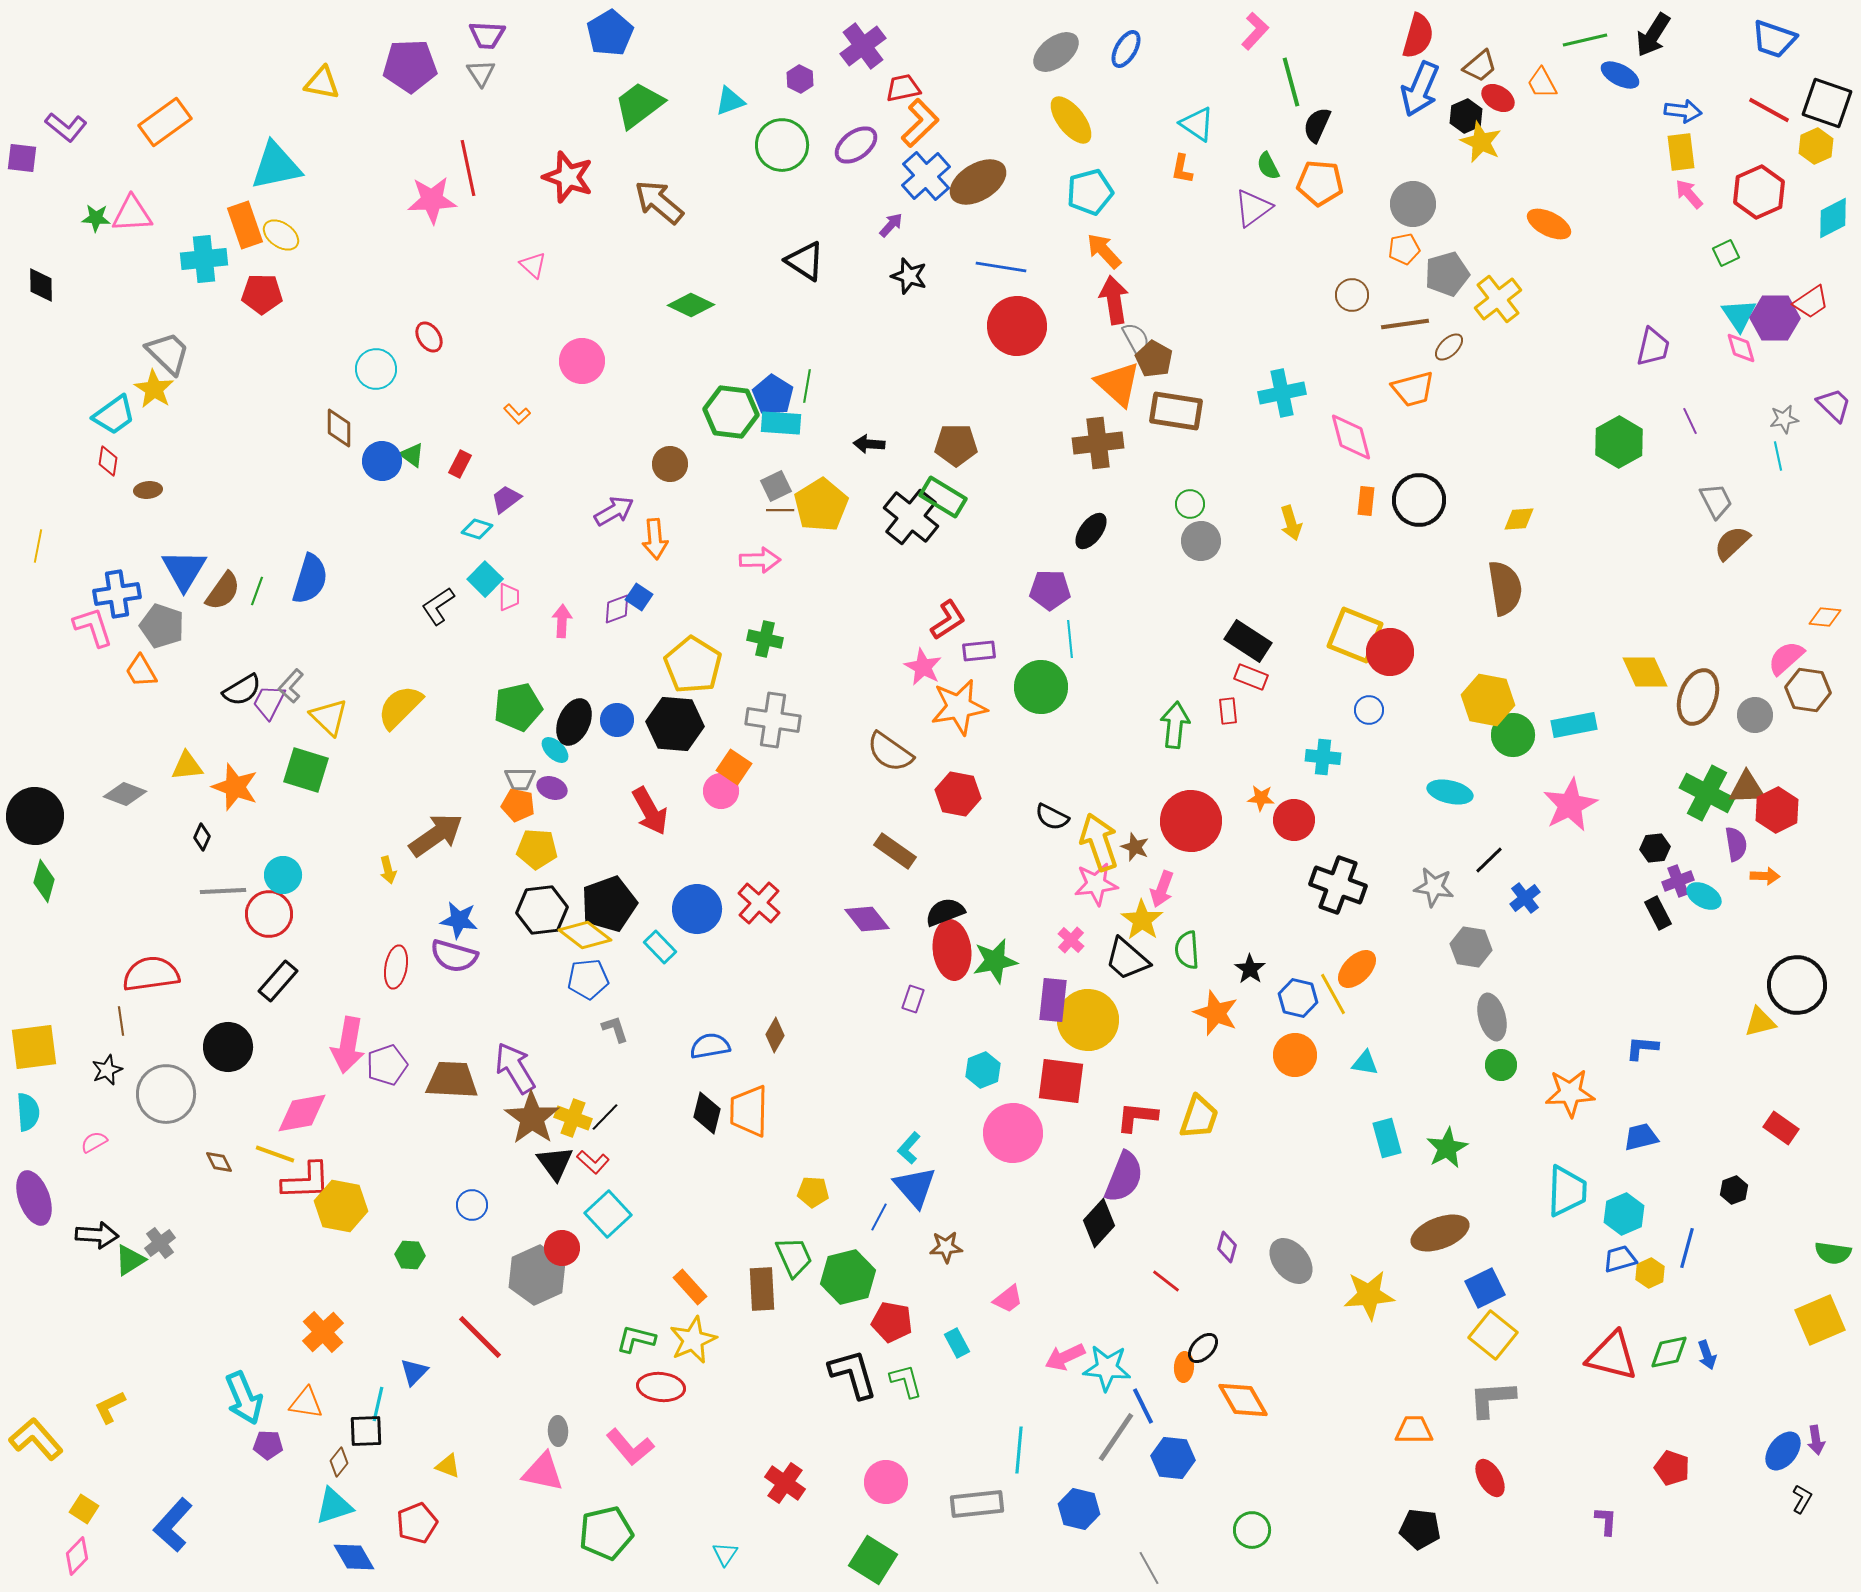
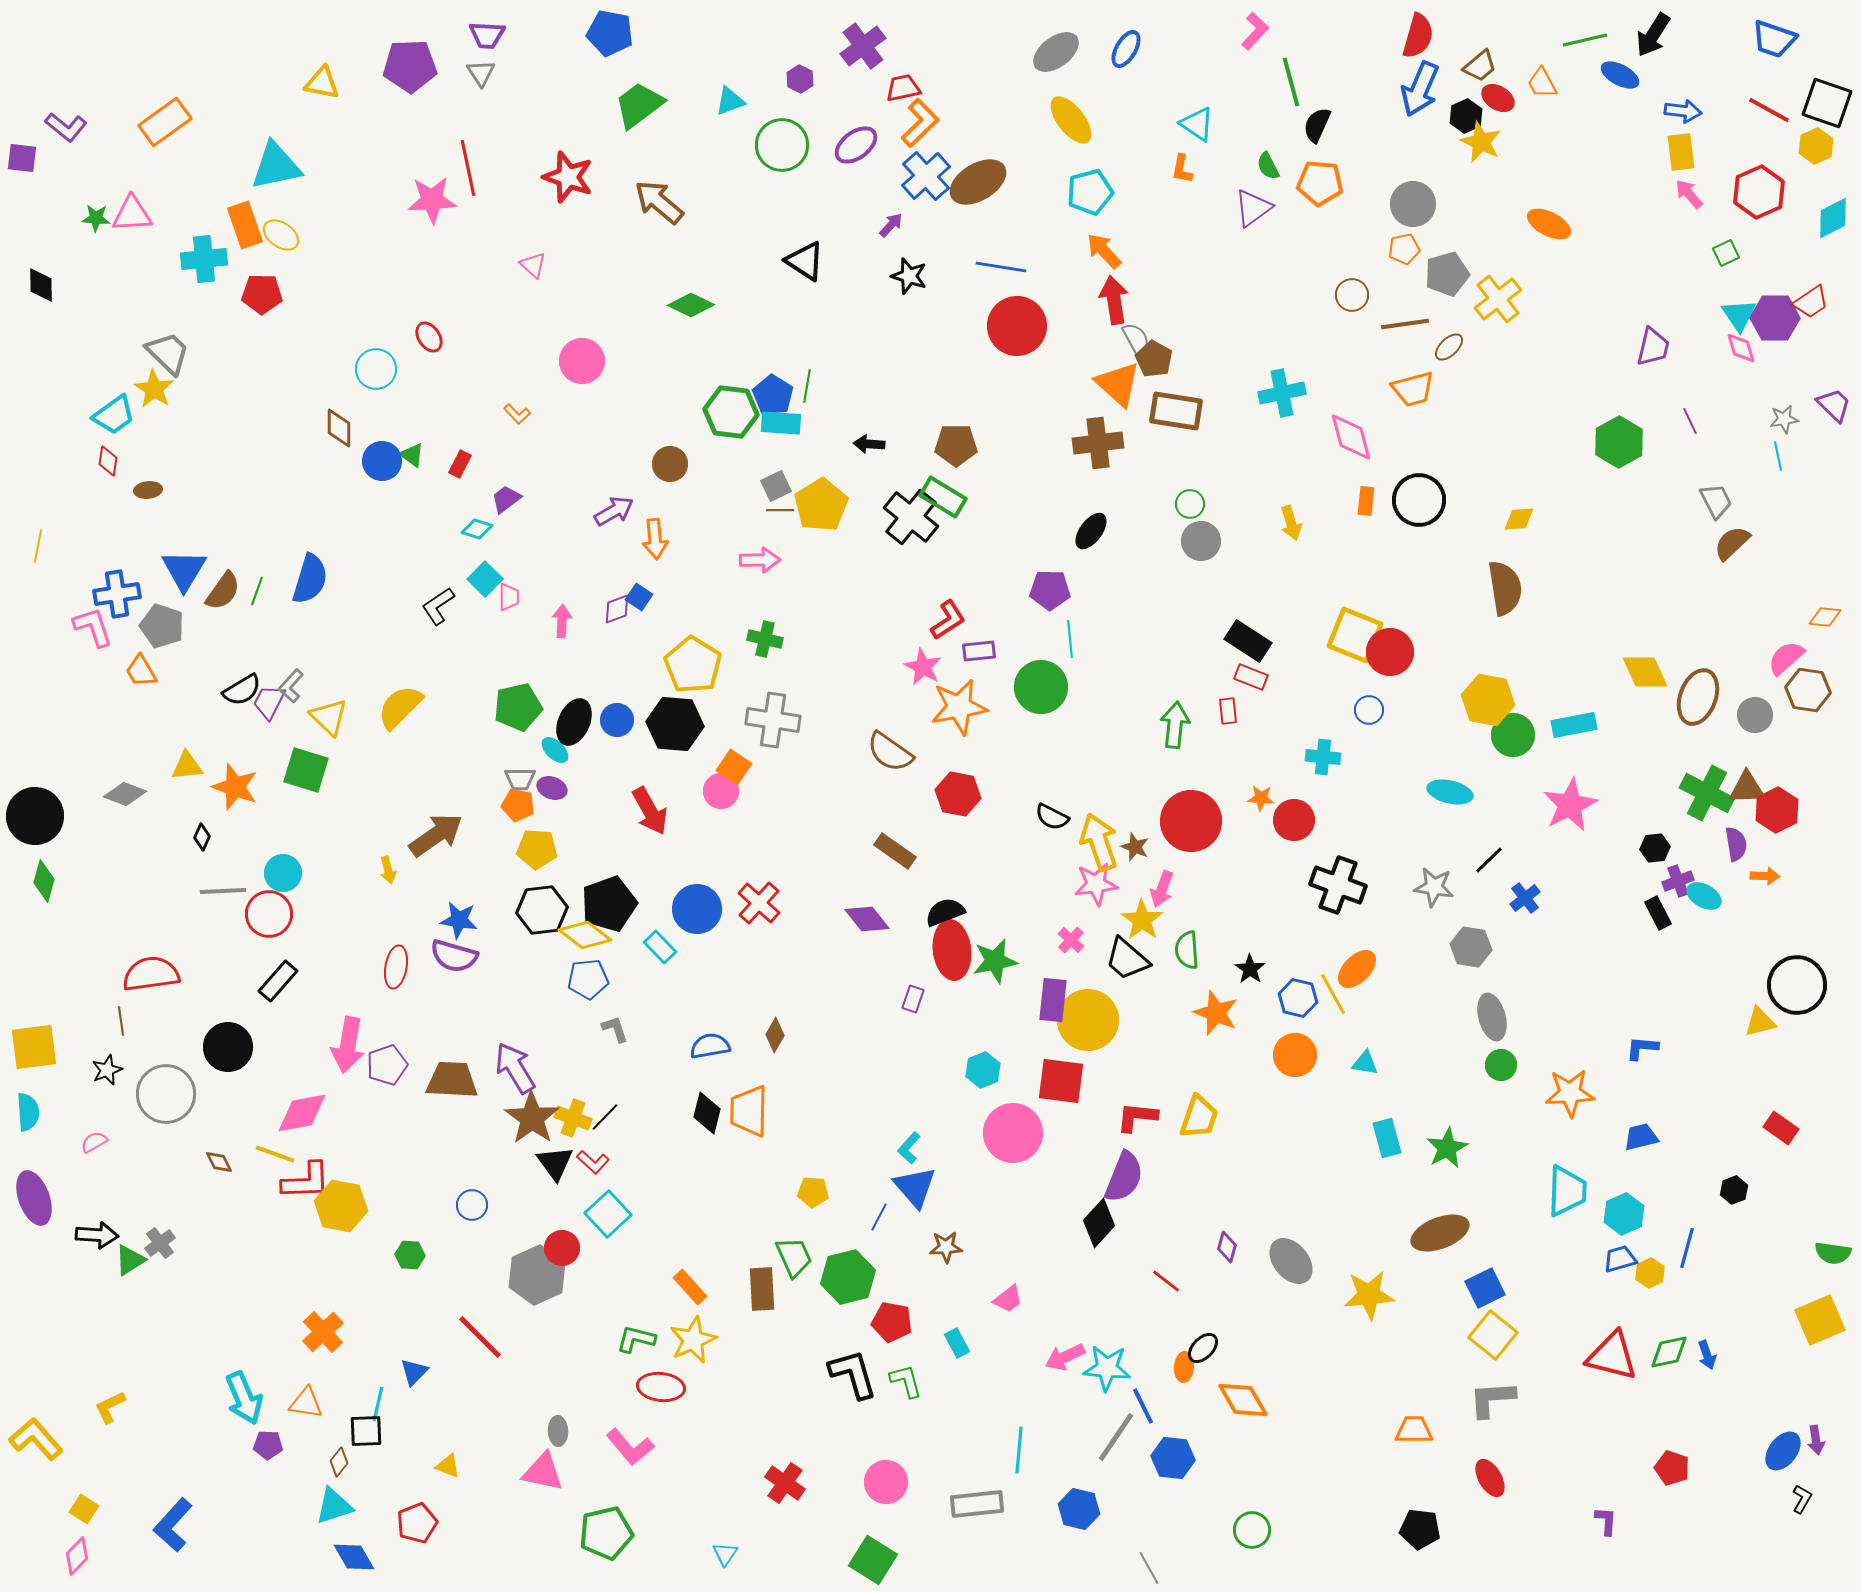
blue pentagon at (610, 33): rotated 30 degrees counterclockwise
cyan circle at (283, 875): moved 2 px up
